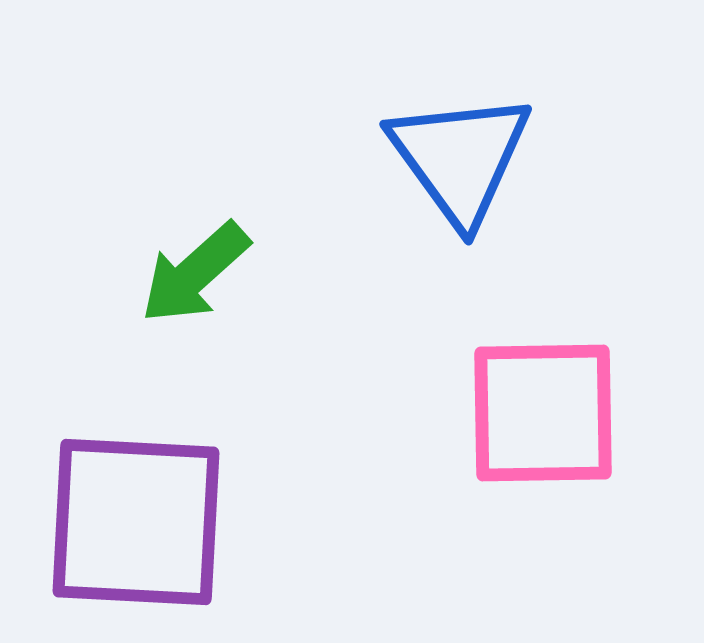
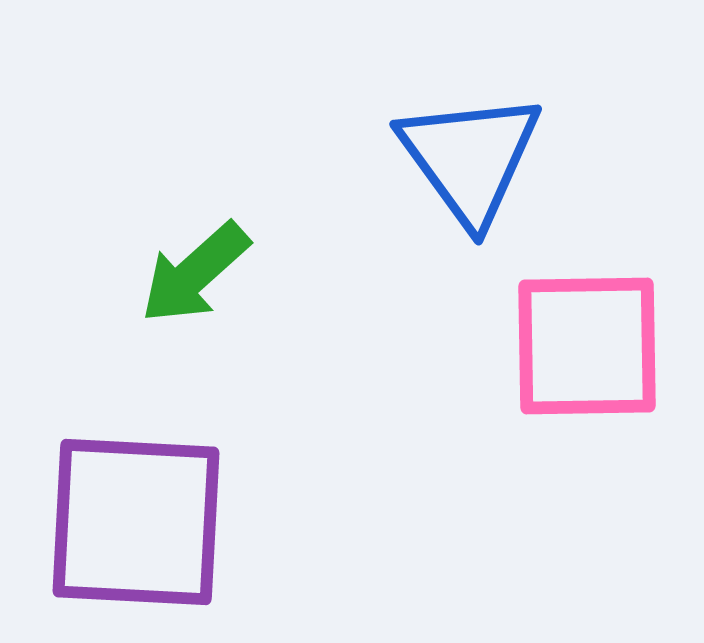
blue triangle: moved 10 px right
pink square: moved 44 px right, 67 px up
